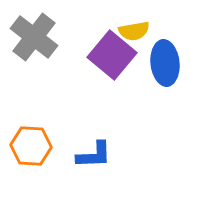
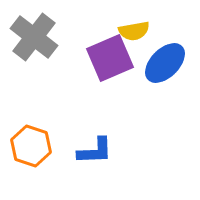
purple square: moved 2 px left, 3 px down; rotated 27 degrees clockwise
blue ellipse: rotated 51 degrees clockwise
orange hexagon: rotated 15 degrees clockwise
blue L-shape: moved 1 px right, 4 px up
